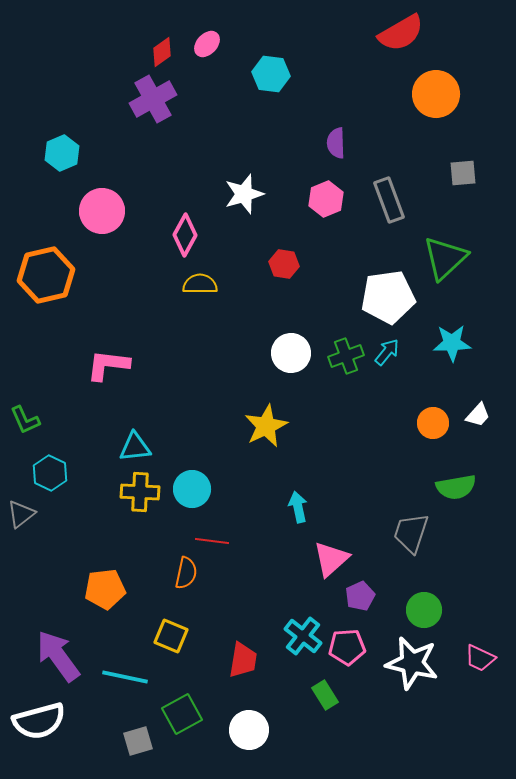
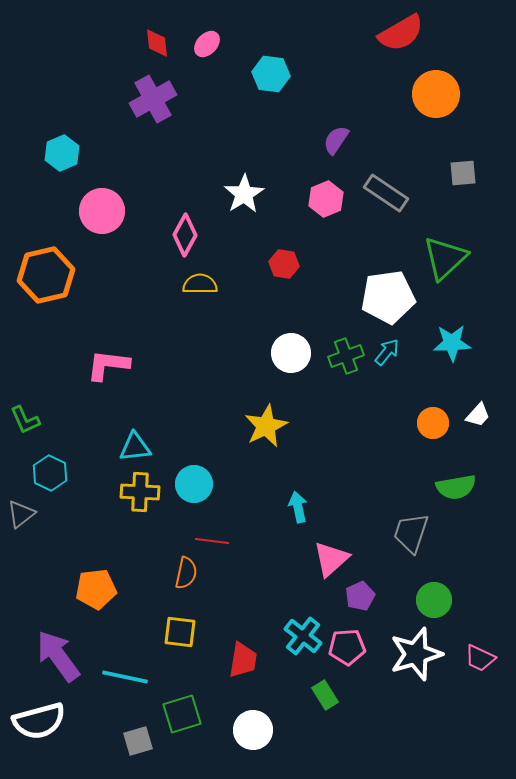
red diamond at (162, 52): moved 5 px left, 9 px up; rotated 60 degrees counterclockwise
purple semicircle at (336, 143): moved 3 px up; rotated 36 degrees clockwise
white star at (244, 194): rotated 15 degrees counterclockwise
gray rectangle at (389, 200): moved 3 px left, 7 px up; rotated 36 degrees counterclockwise
cyan circle at (192, 489): moved 2 px right, 5 px up
orange pentagon at (105, 589): moved 9 px left
green circle at (424, 610): moved 10 px right, 10 px up
yellow square at (171, 636): moved 9 px right, 4 px up; rotated 16 degrees counterclockwise
white star at (412, 663): moved 4 px right, 9 px up; rotated 30 degrees counterclockwise
green square at (182, 714): rotated 12 degrees clockwise
white circle at (249, 730): moved 4 px right
